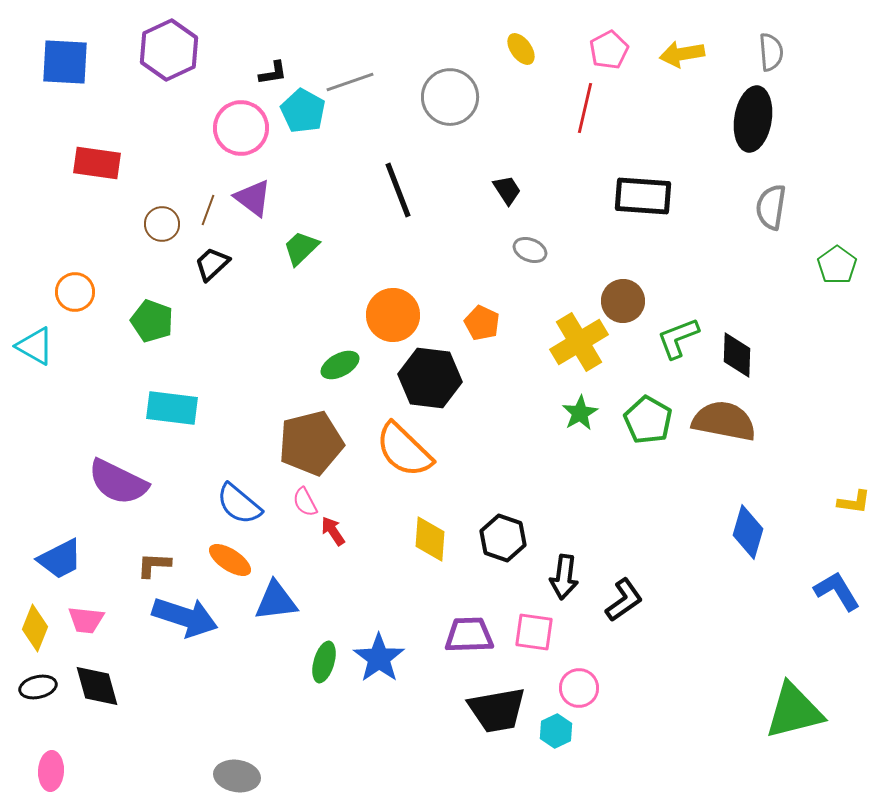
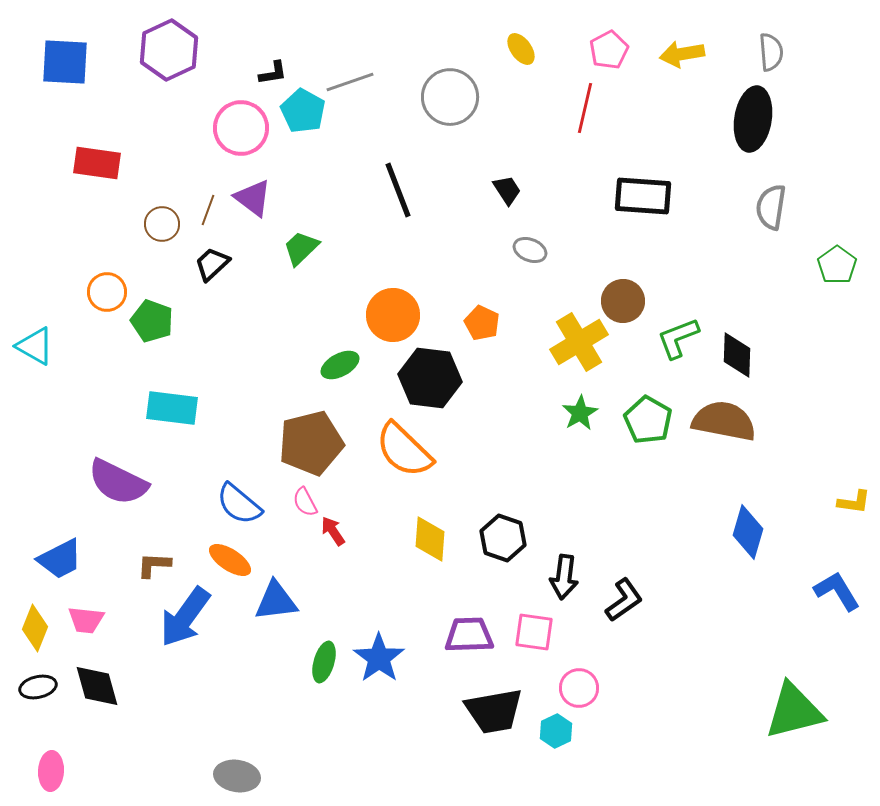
orange circle at (75, 292): moved 32 px right
blue arrow at (185, 617): rotated 108 degrees clockwise
black trapezoid at (497, 710): moved 3 px left, 1 px down
